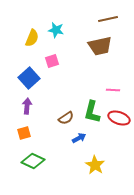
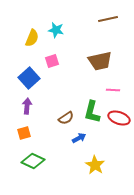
brown trapezoid: moved 15 px down
